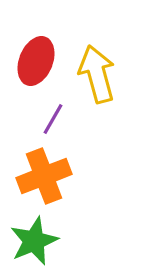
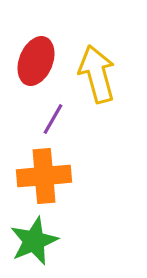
orange cross: rotated 16 degrees clockwise
